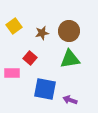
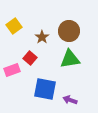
brown star: moved 4 px down; rotated 24 degrees counterclockwise
pink rectangle: moved 3 px up; rotated 21 degrees counterclockwise
